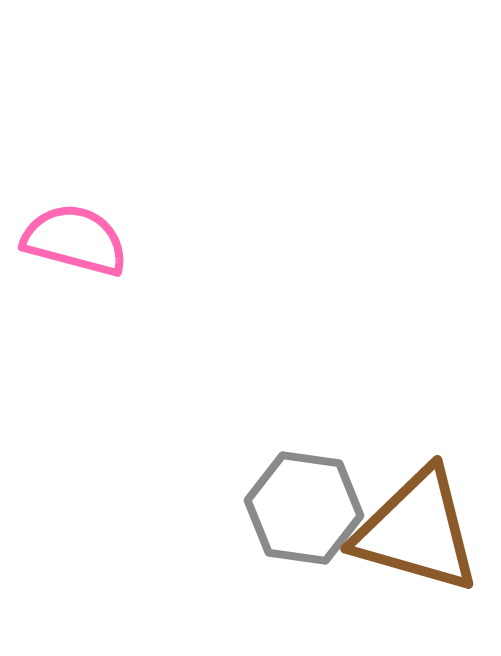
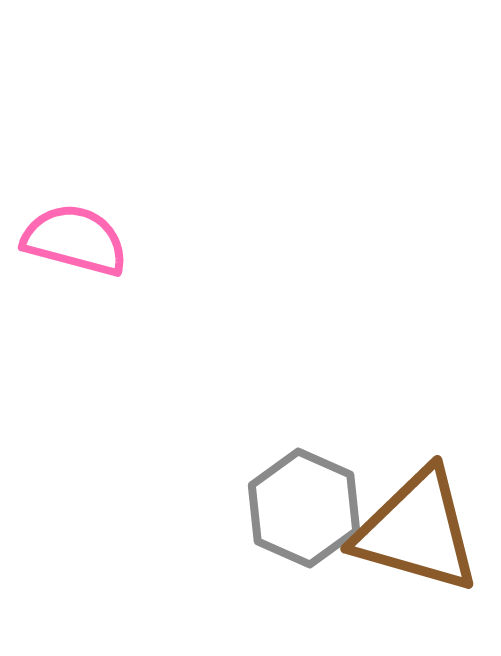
gray hexagon: rotated 16 degrees clockwise
